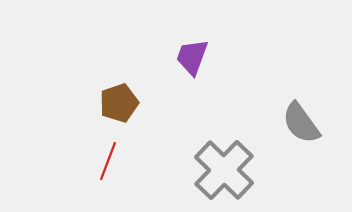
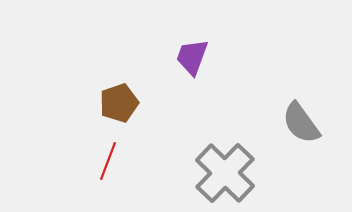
gray cross: moved 1 px right, 3 px down
